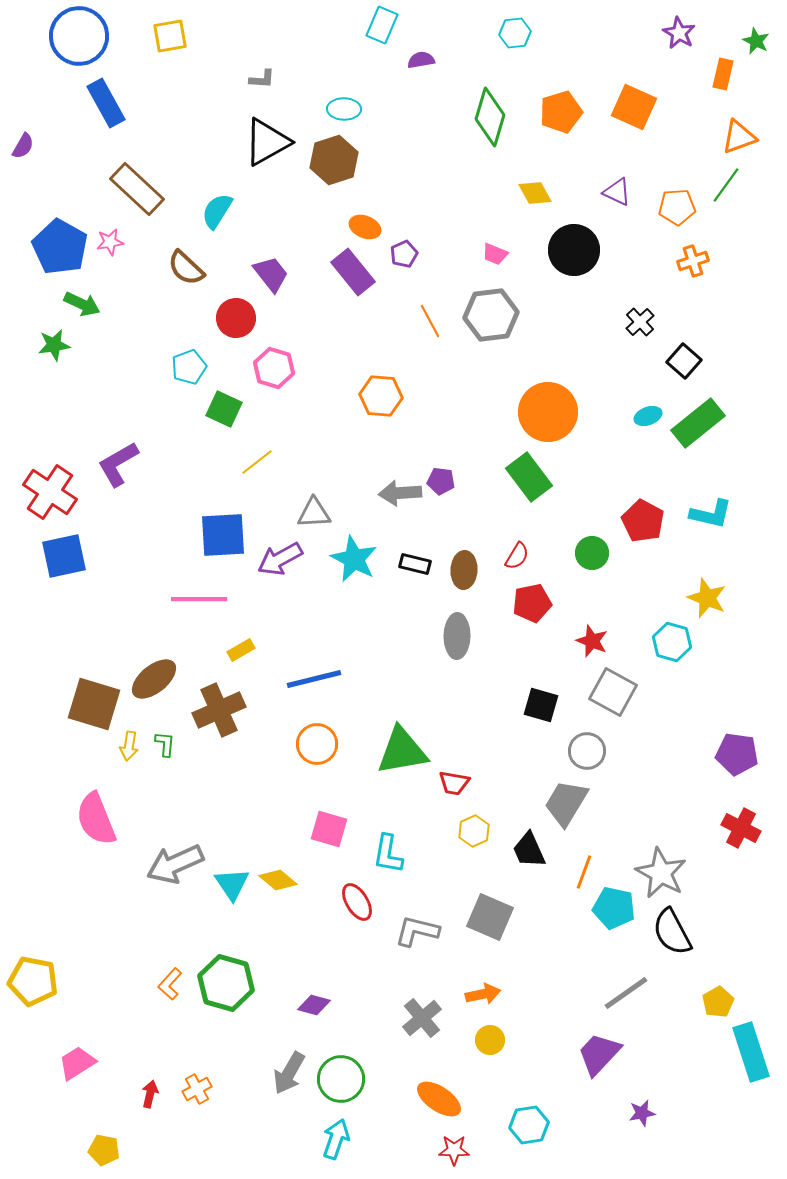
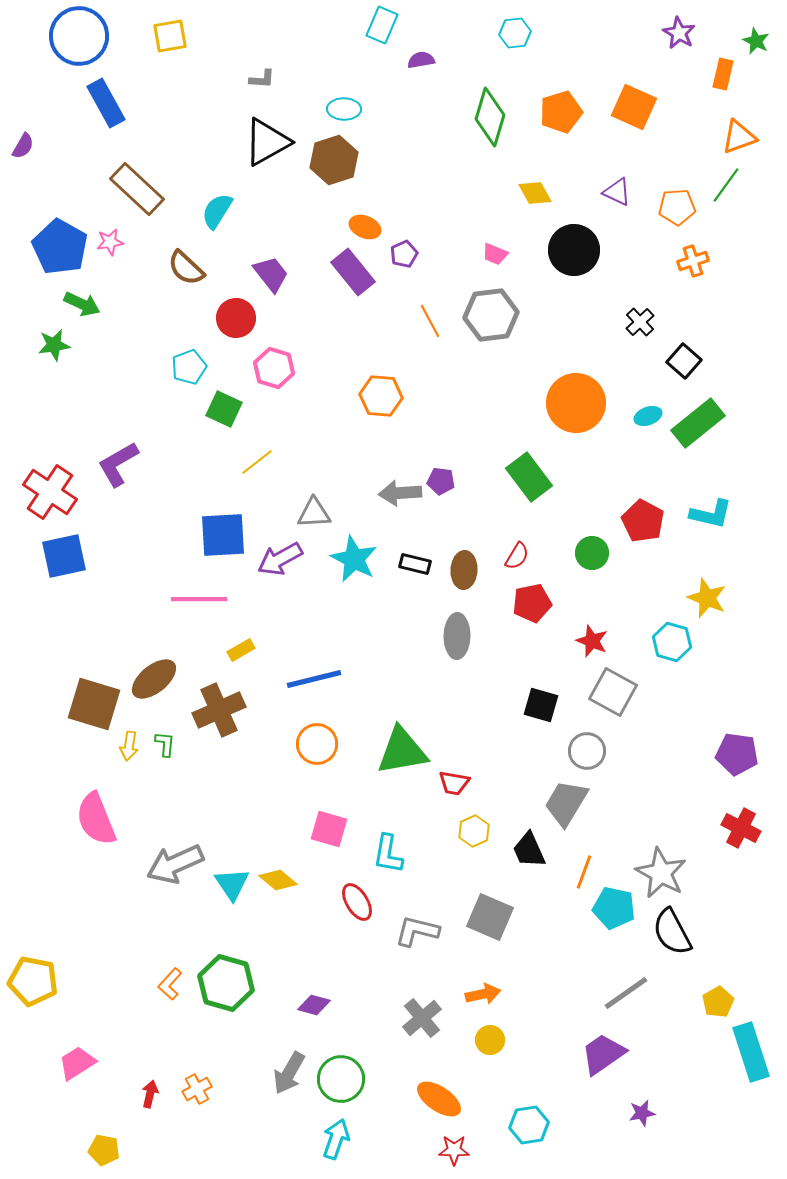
orange circle at (548, 412): moved 28 px right, 9 px up
purple trapezoid at (599, 1054): moved 4 px right; rotated 12 degrees clockwise
